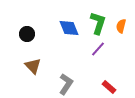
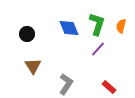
green L-shape: moved 1 px left, 1 px down
brown triangle: rotated 12 degrees clockwise
